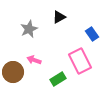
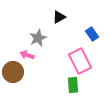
gray star: moved 9 px right, 9 px down
pink arrow: moved 7 px left, 5 px up
green rectangle: moved 15 px right, 6 px down; rotated 63 degrees counterclockwise
